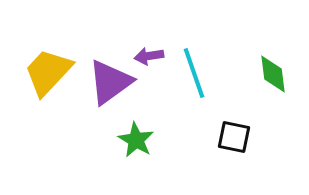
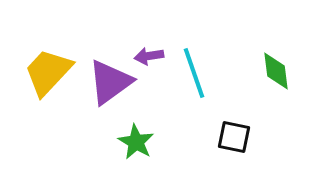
green diamond: moved 3 px right, 3 px up
green star: moved 2 px down
